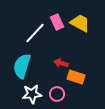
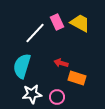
orange rectangle: moved 1 px right, 1 px down
pink circle: moved 3 px down
